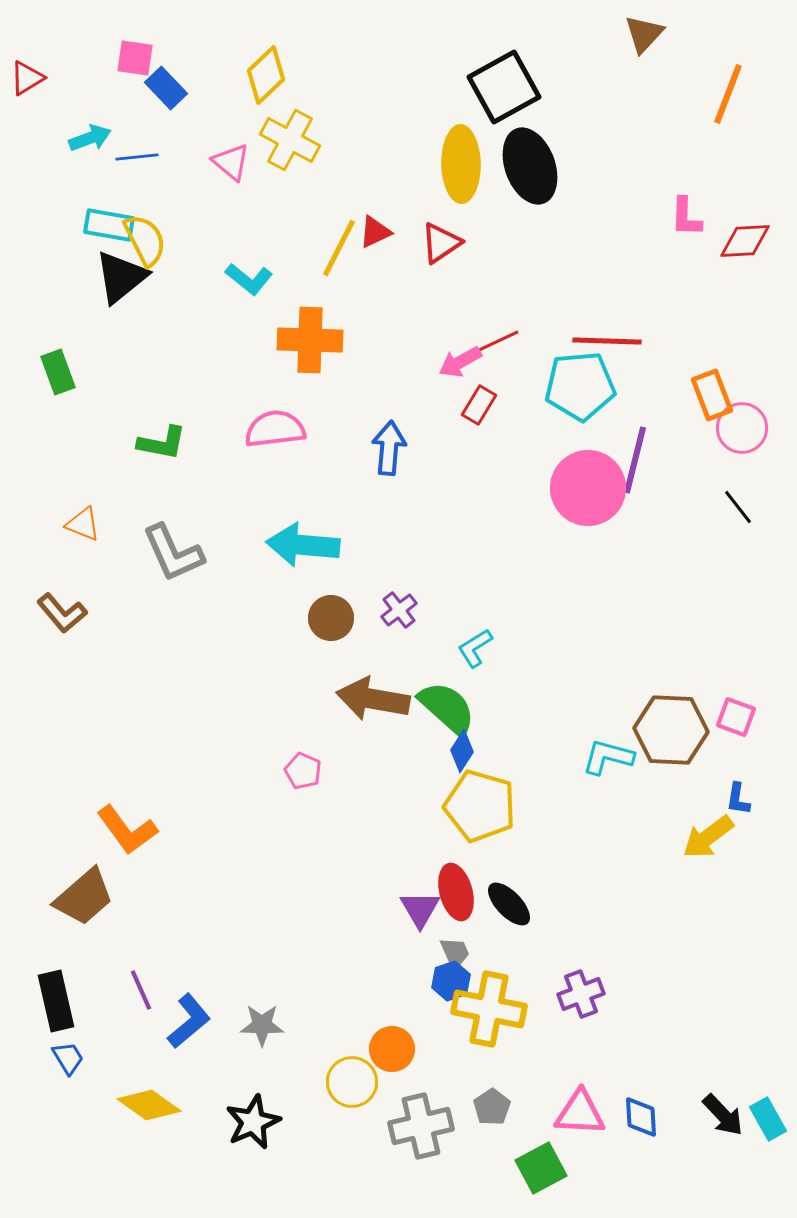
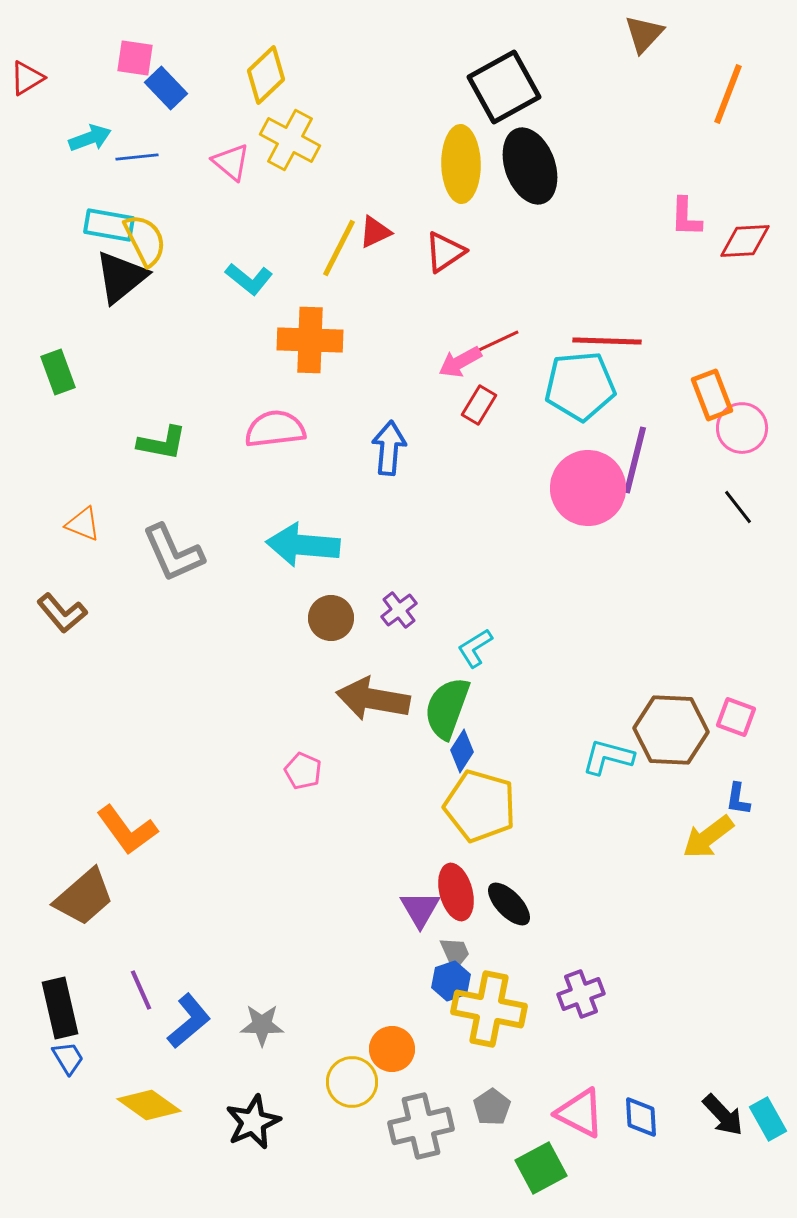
red triangle at (441, 243): moved 4 px right, 9 px down
green semicircle at (447, 708): rotated 112 degrees counterclockwise
black rectangle at (56, 1001): moved 4 px right, 7 px down
pink triangle at (580, 1113): rotated 24 degrees clockwise
